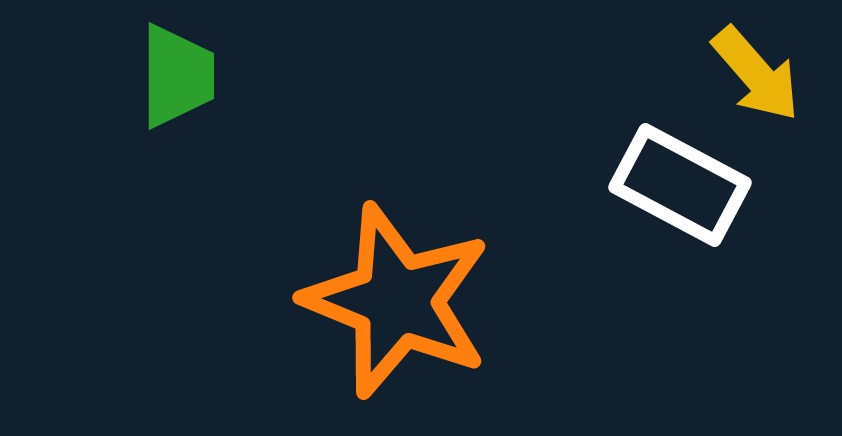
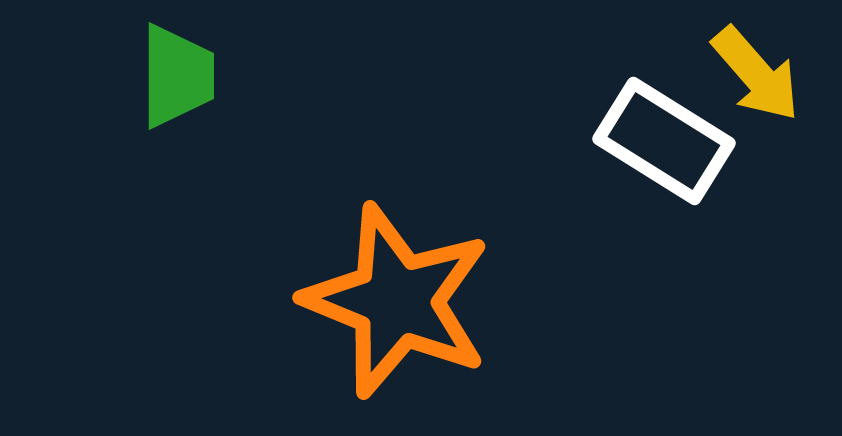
white rectangle: moved 16 px left, 44 px up; rotated 4 degrees clockwise
